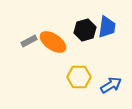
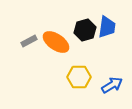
orange ellipse: moved 3 px right
blue arrow: moved 1 px right
